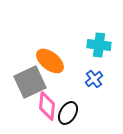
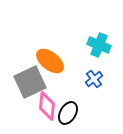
cyan cross: rotated 15 degrees clockwise
